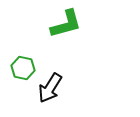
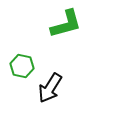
green hexagon: moved 1 px left, 2 px up
